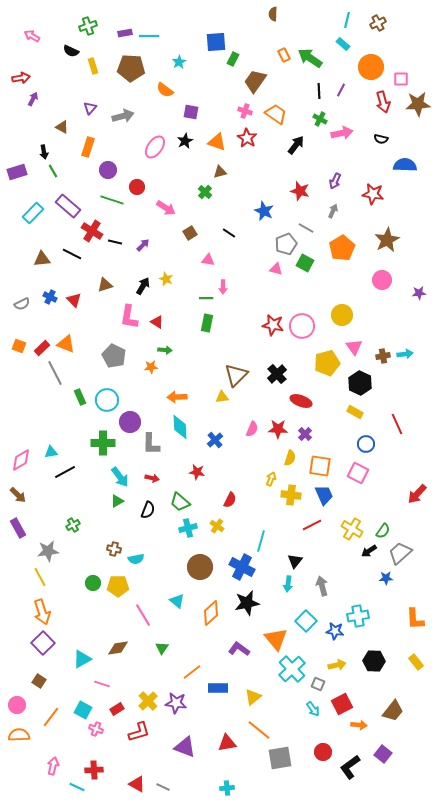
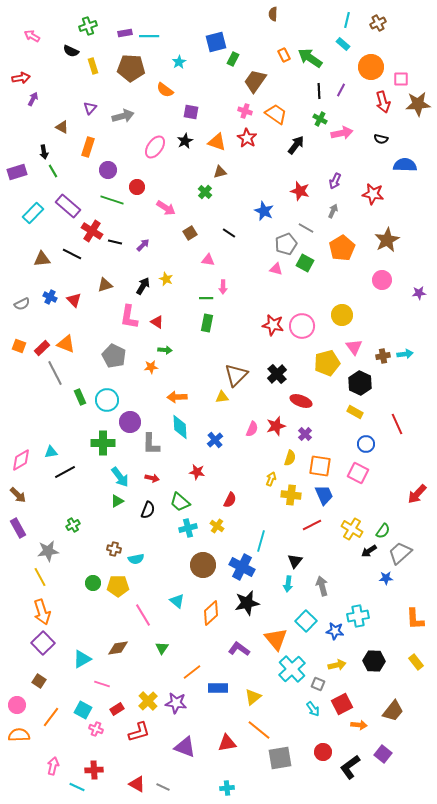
blue square at (216, 42): rotated 10 degrees counterclockwise
red star at (278, 429): moved 2 px left, 3 px up; rotated 18 degrees counterclockwise
brown circle at (200, 567): moved 3 px right, 2 px up
